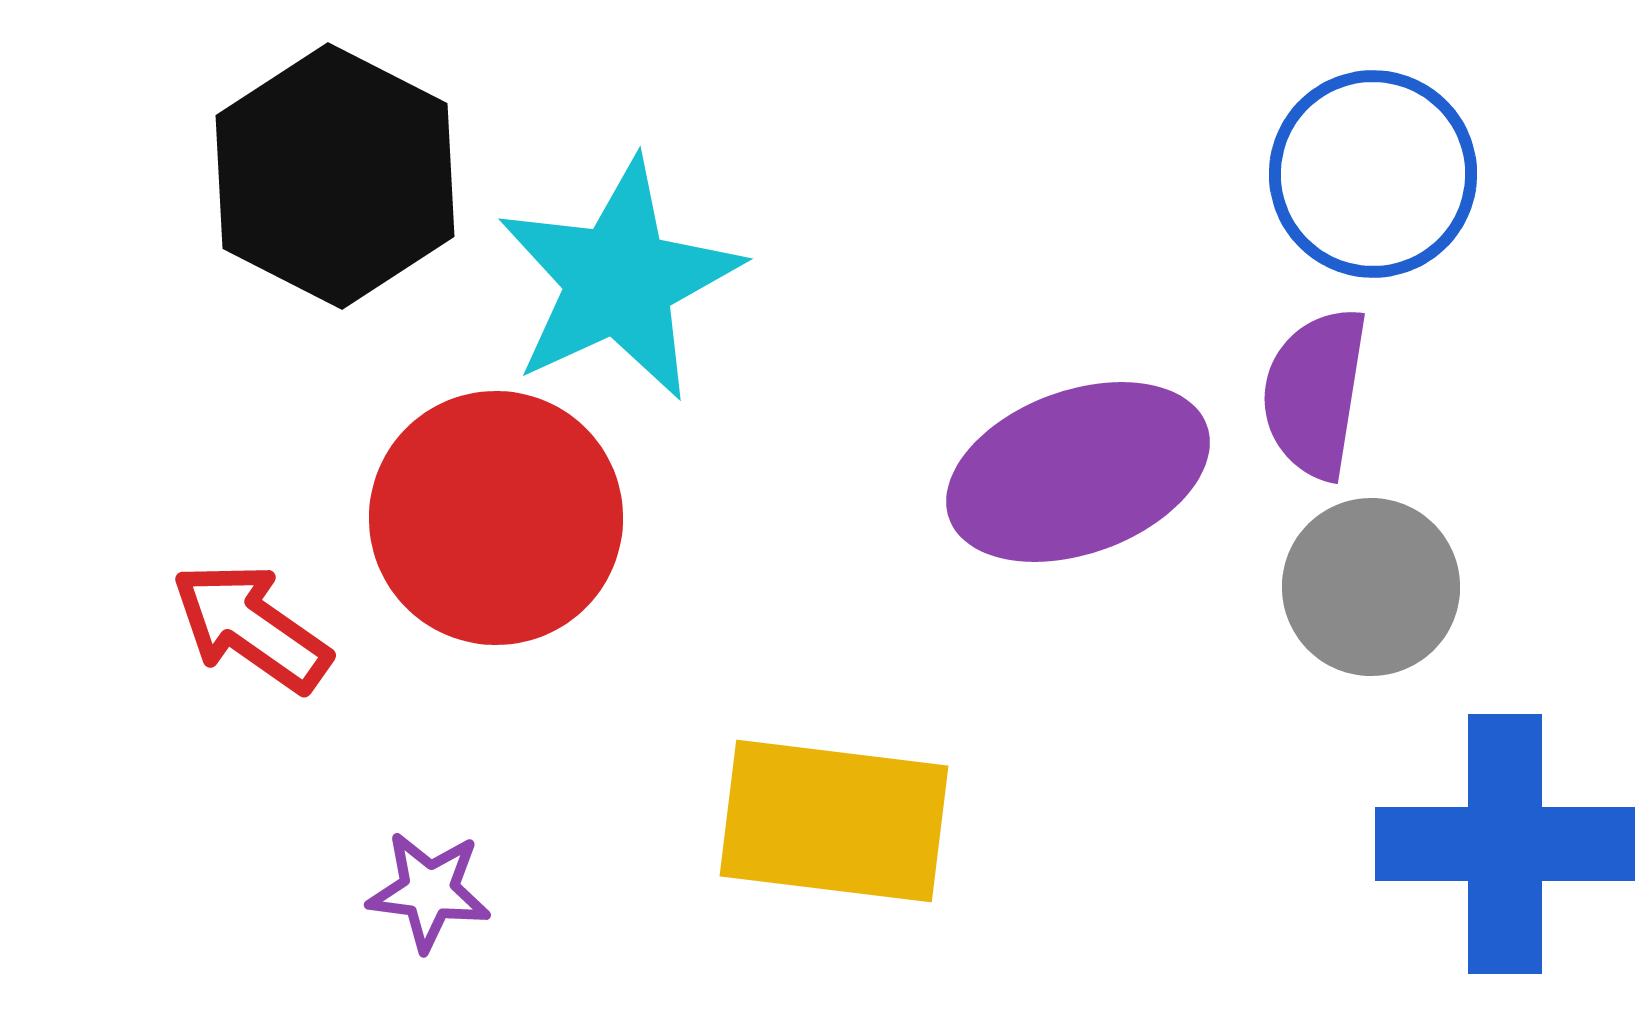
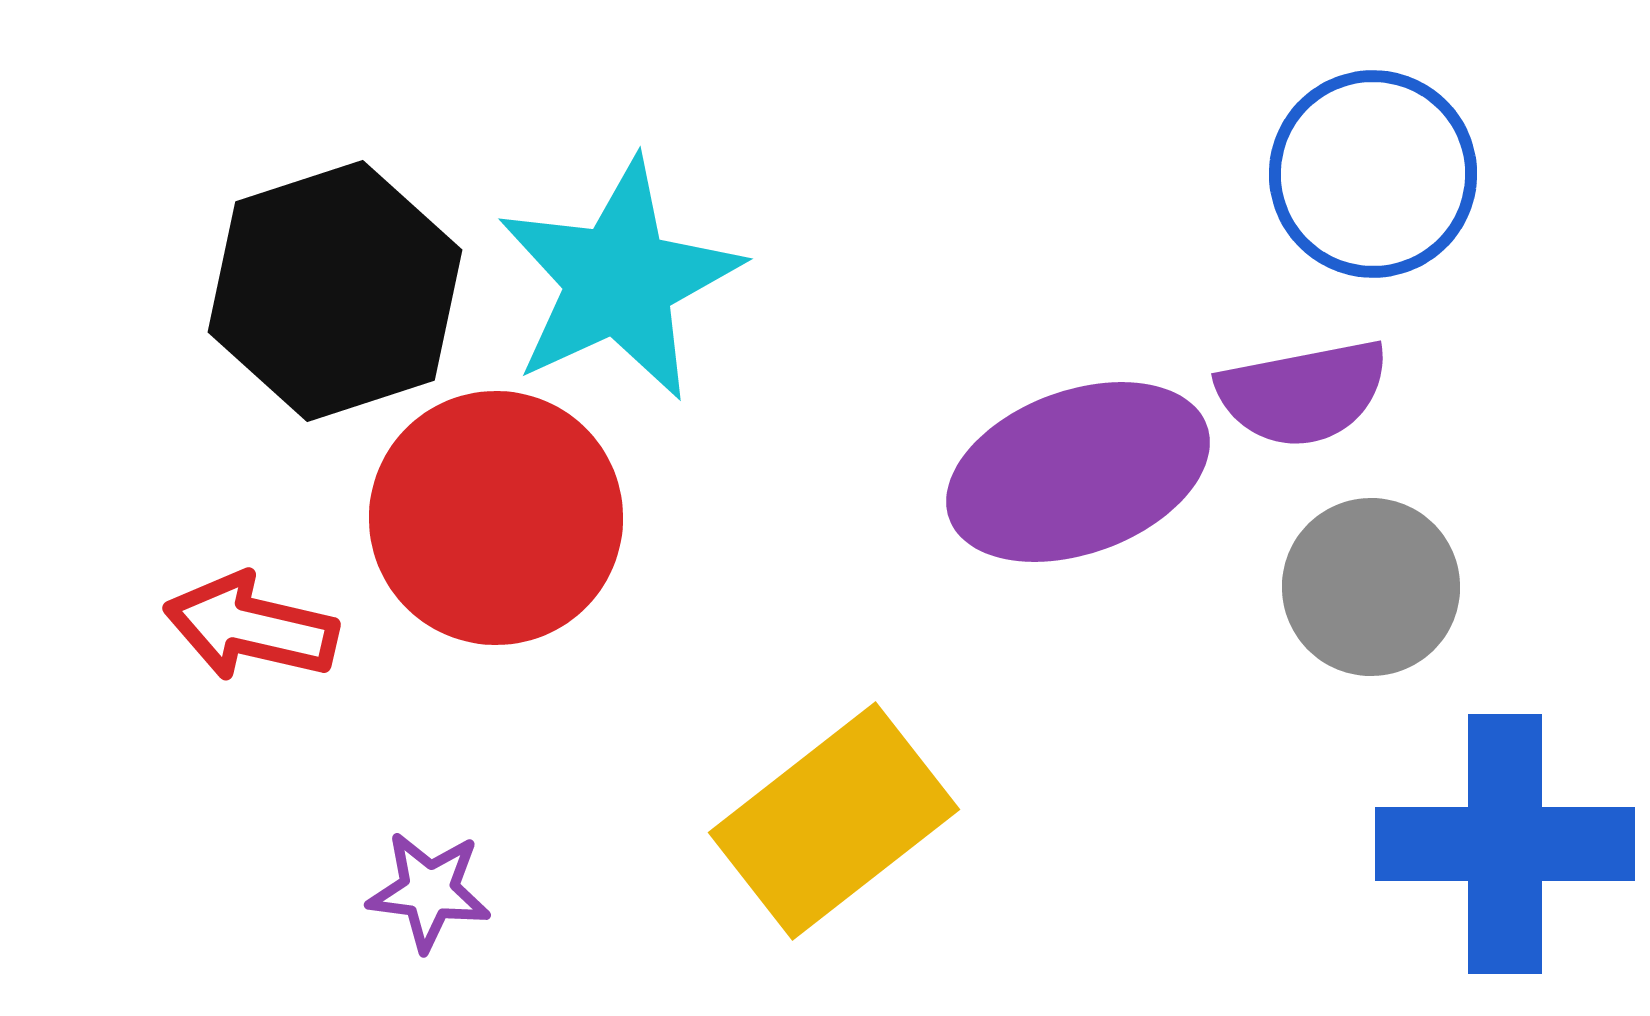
black hexagon: moved 115 px down; rotated 15 degrees clockwise
purple semicircle: moved 12 px left; rotated 110 degrees counterclockwise
red arrow: rotated 22 degrees counterclockwise
yellow rectangle: rotated 45 degrees counterclockwise
